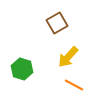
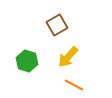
brown square: moved 2 px down
green hexagon: moved 5 px right, 8 px up
